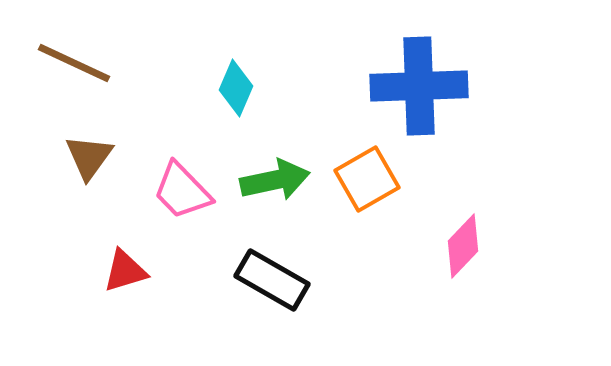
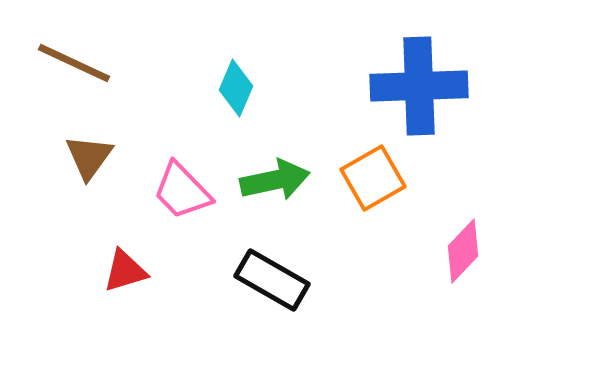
orange square: moved 6 px right, 1 px up
pink diamond: moved 5 px down
